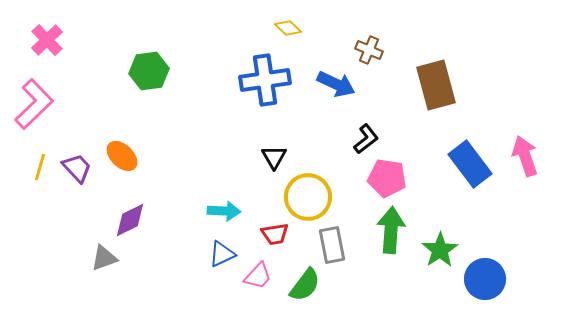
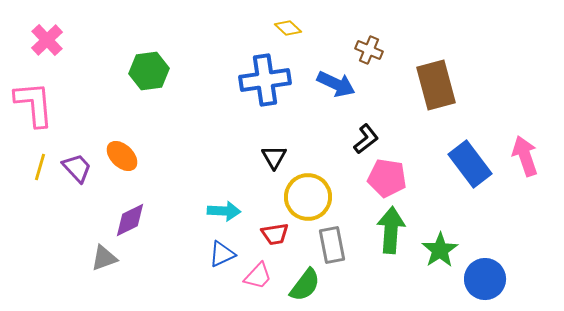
pink L-shape: rotated 51 degrees counterclockwise
